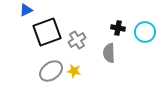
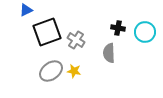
gray cross: moved 1 px left; rotated 24 degrees counterclockwise
